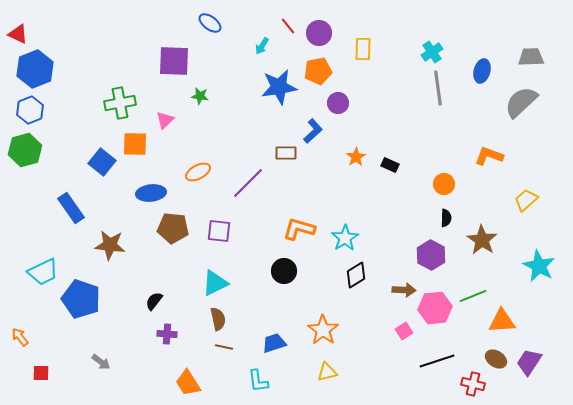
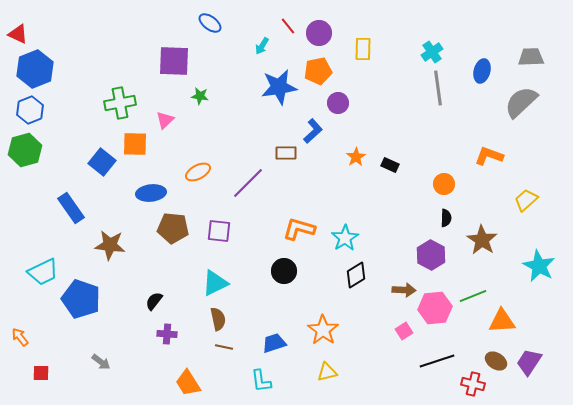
brown ellipse at (496, 359): moved 2 px down
cyan L-shape at (258, 381): moved 3 px right
